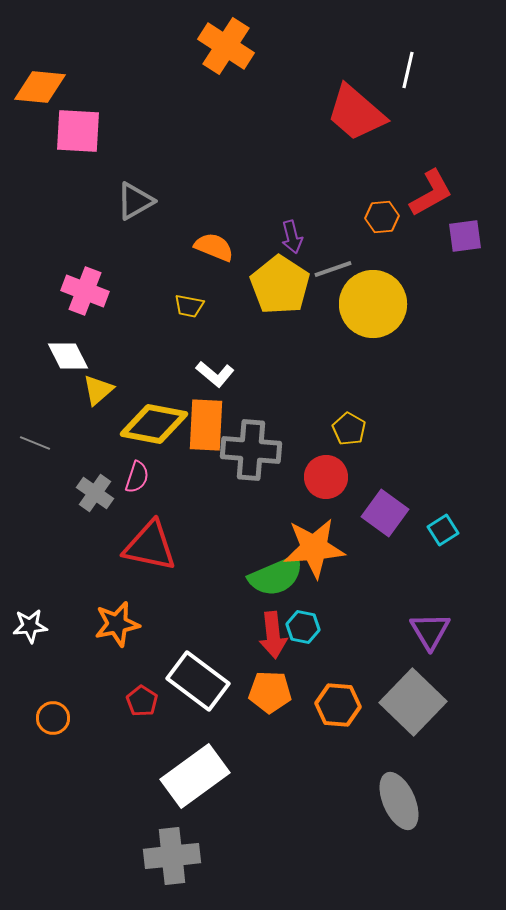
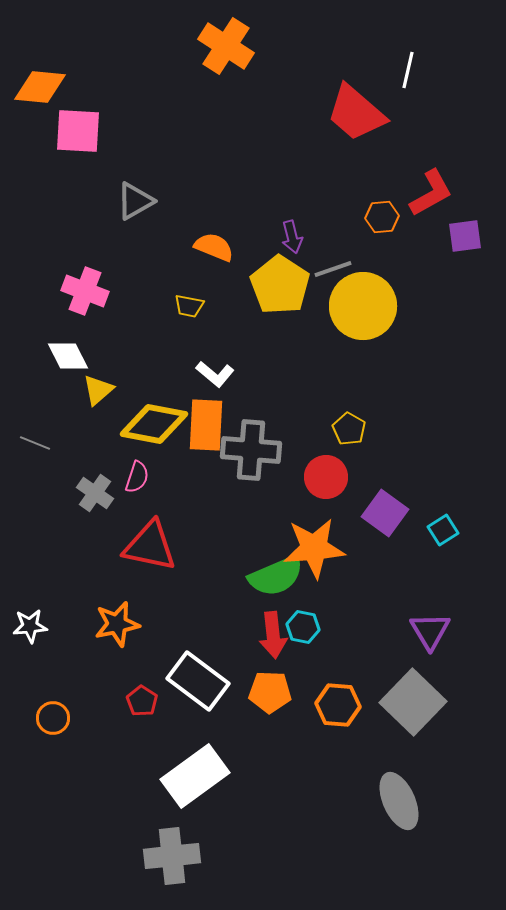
yellow circle at (373, 304): moved 10 px left, 2 px down
